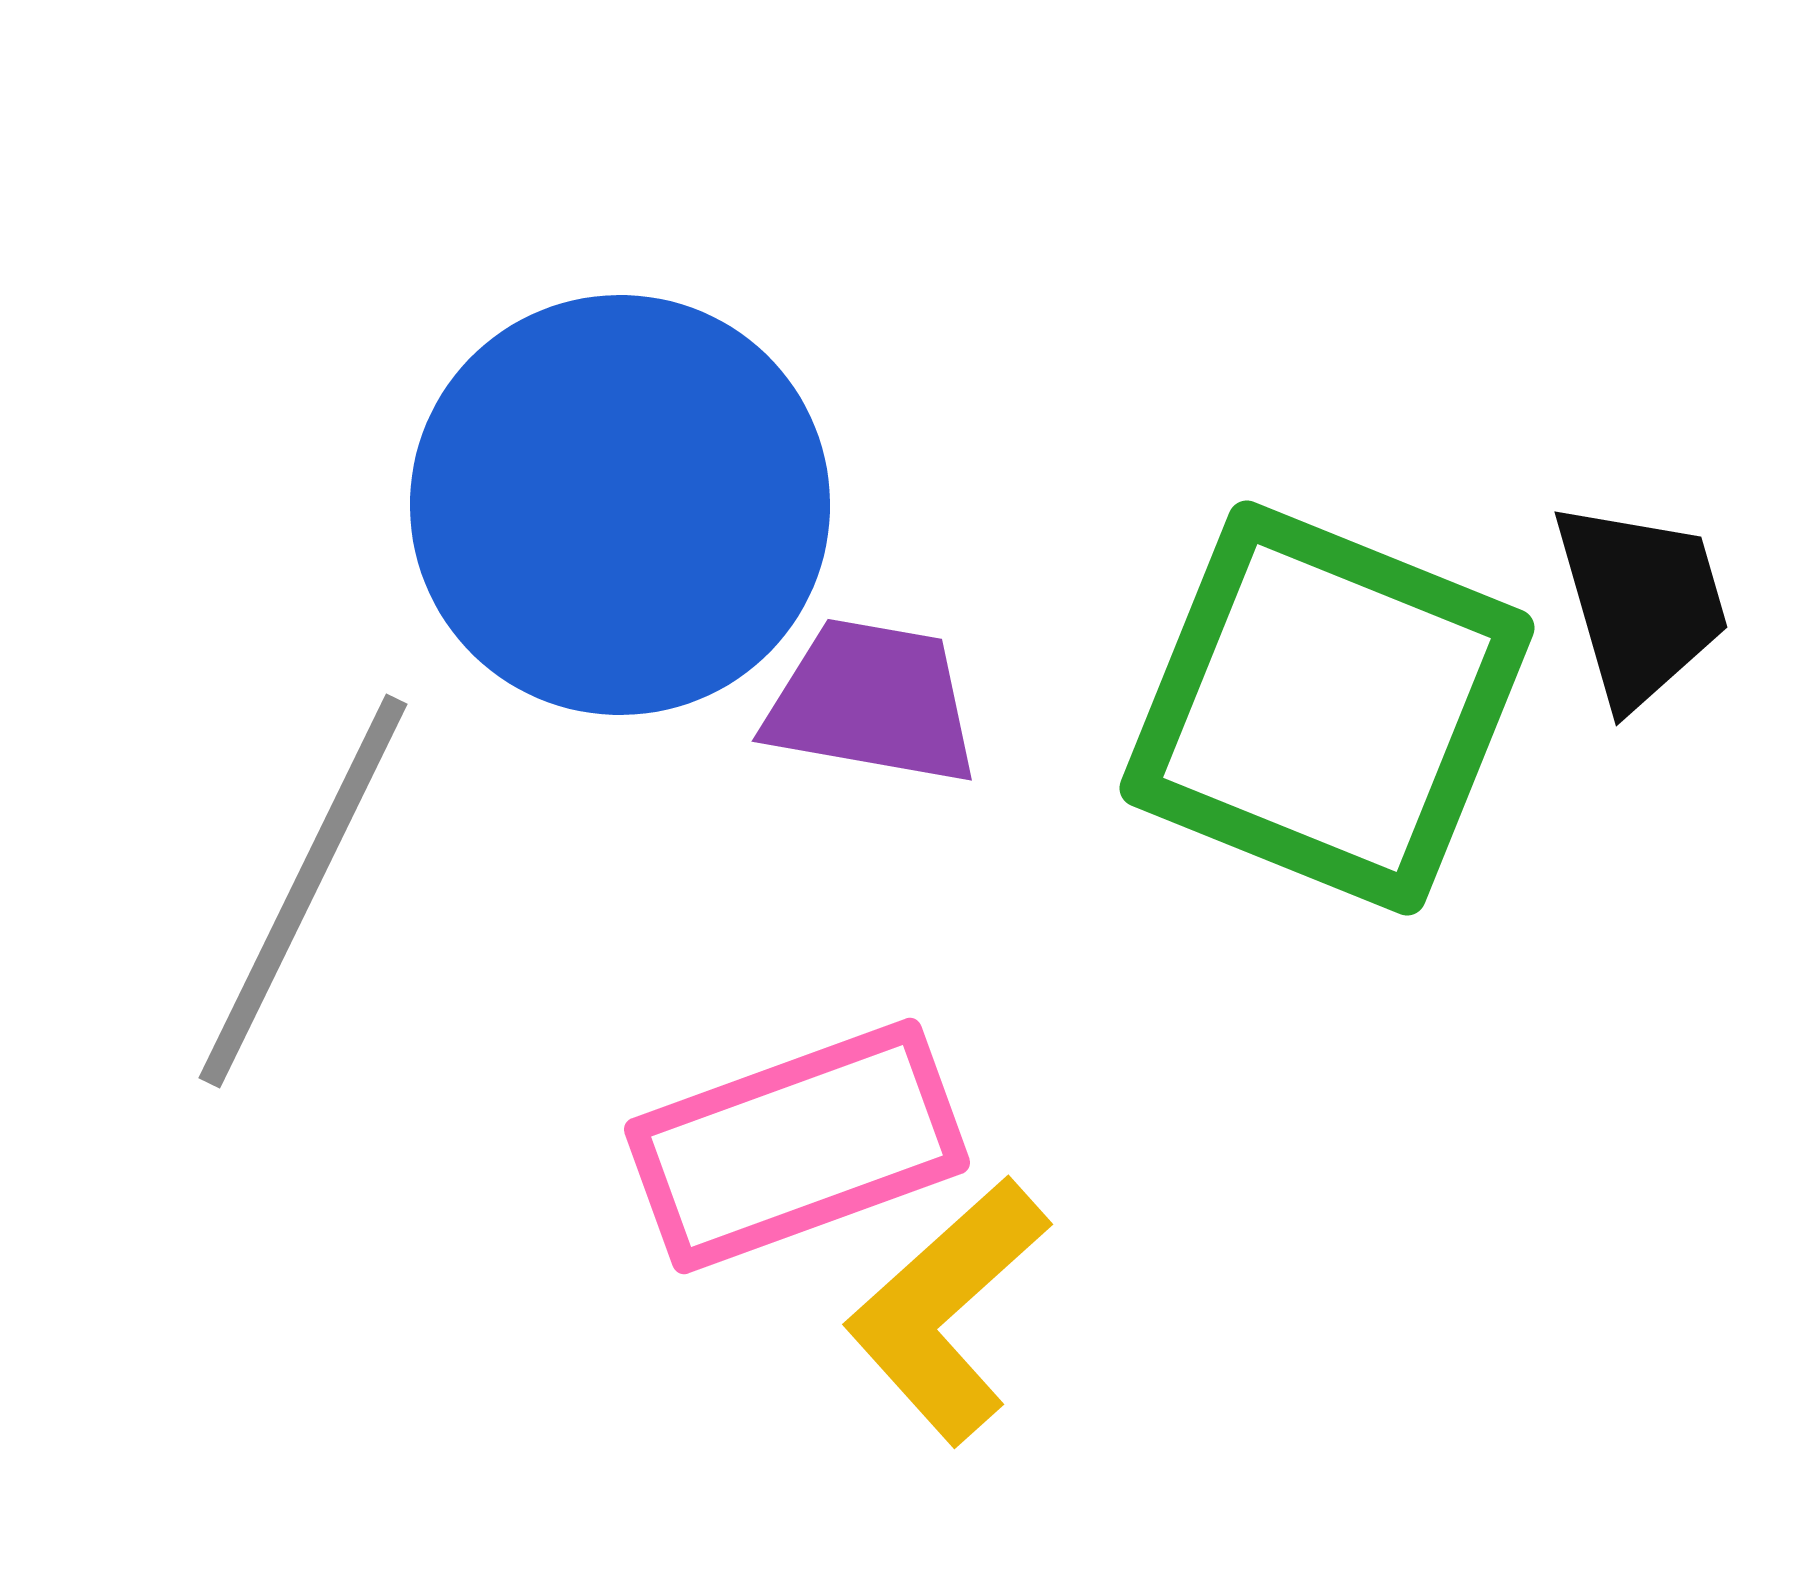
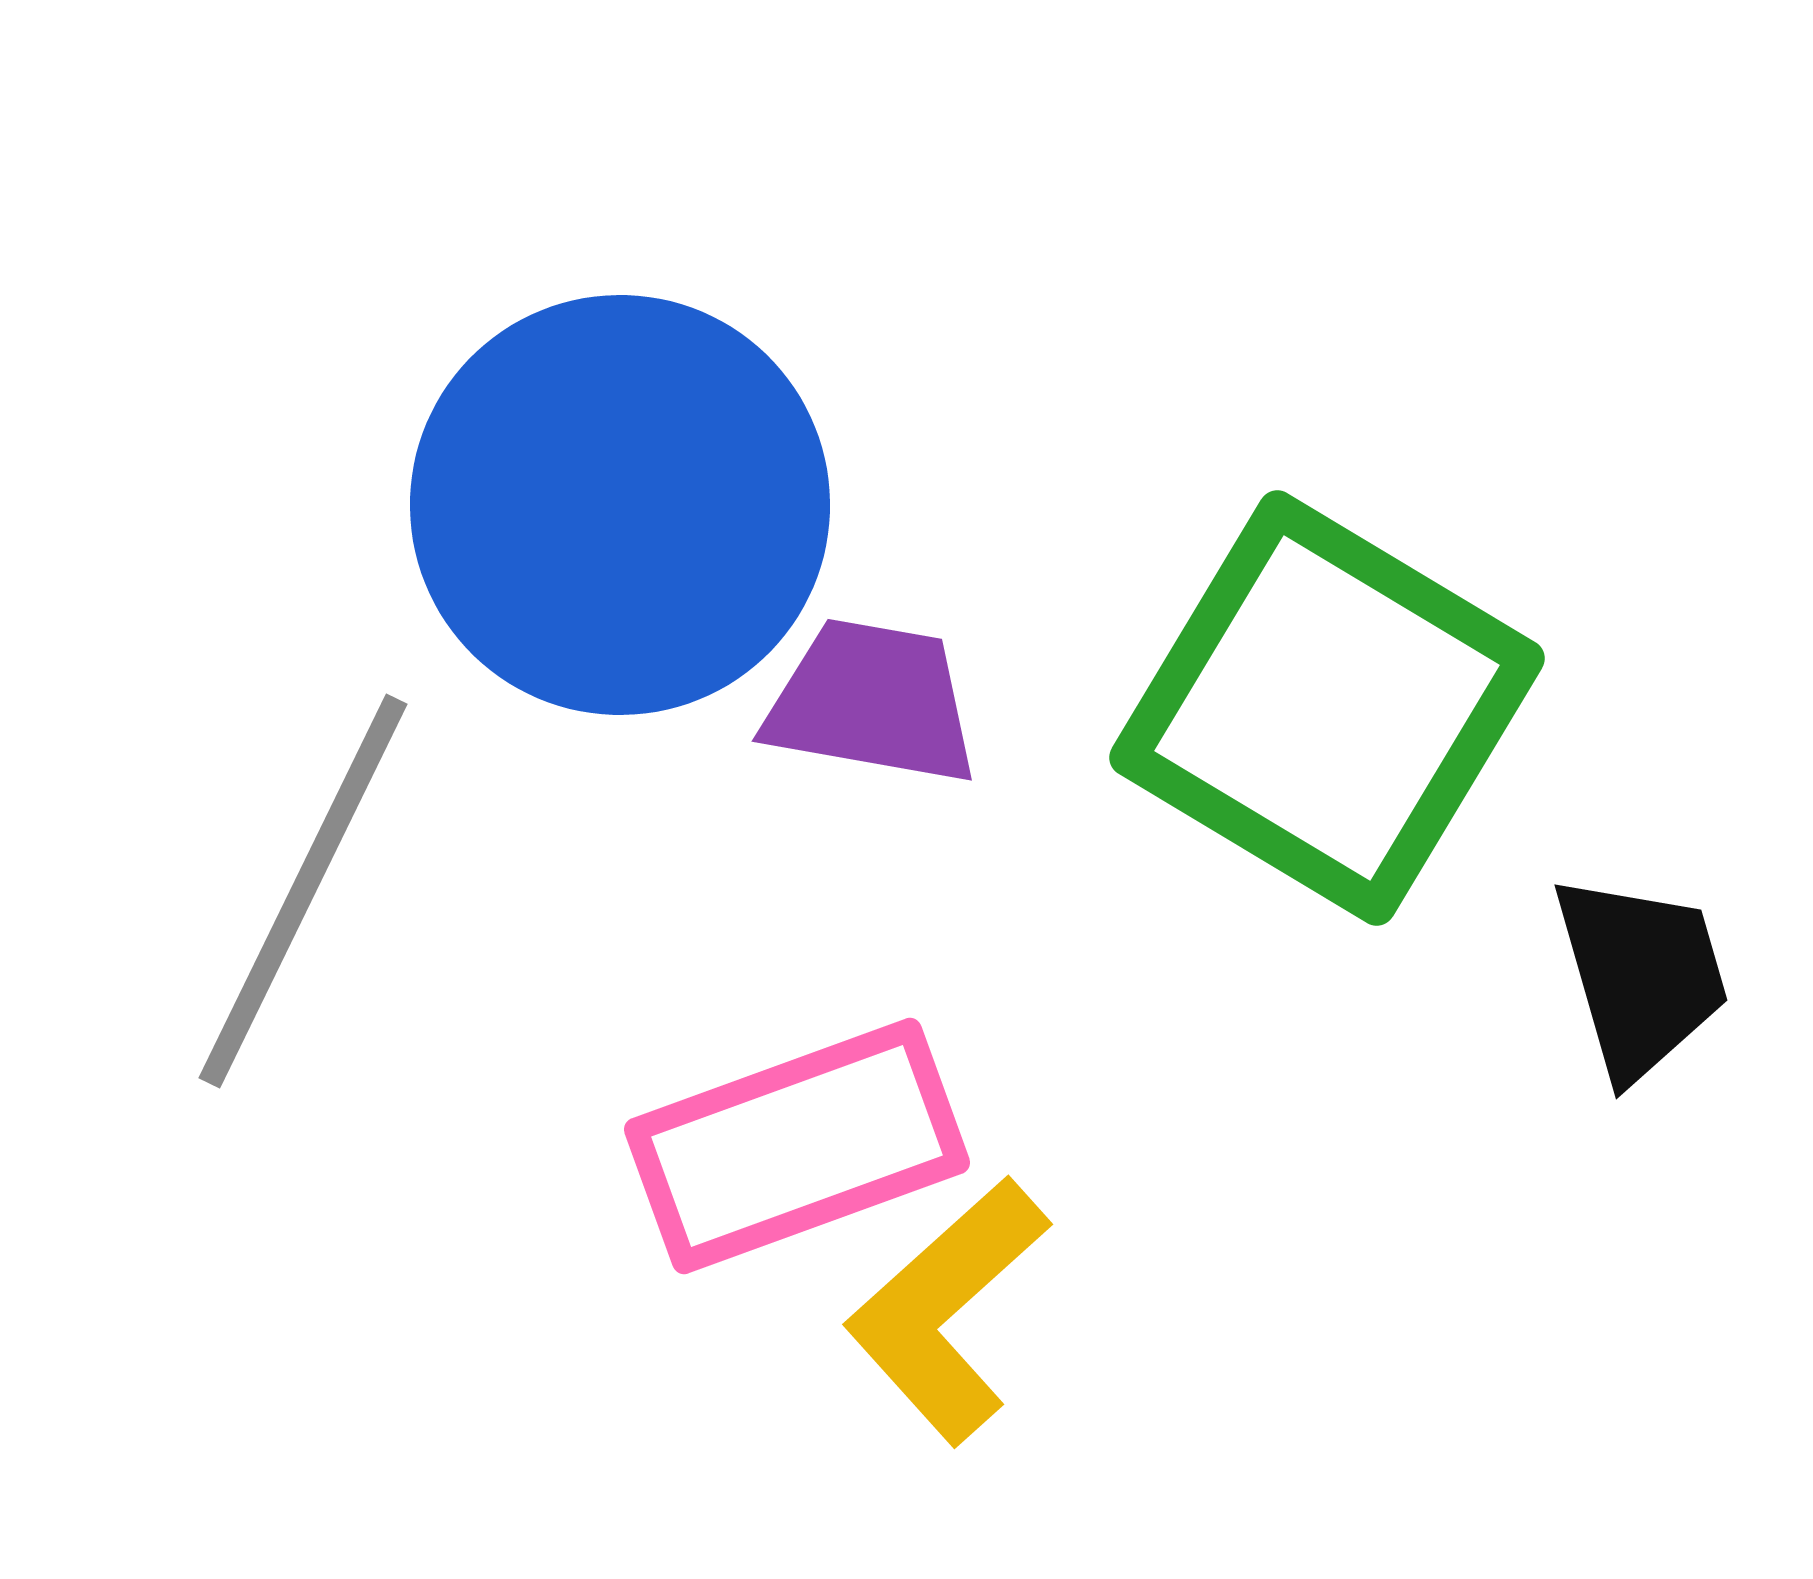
black trapezoid: moved 373 px down
green square: rotated 9 degrees clockwise
